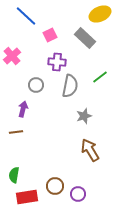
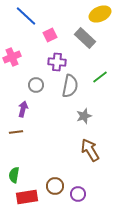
pink cross: moved 1 px down; rotated 18 degrees clockwise
